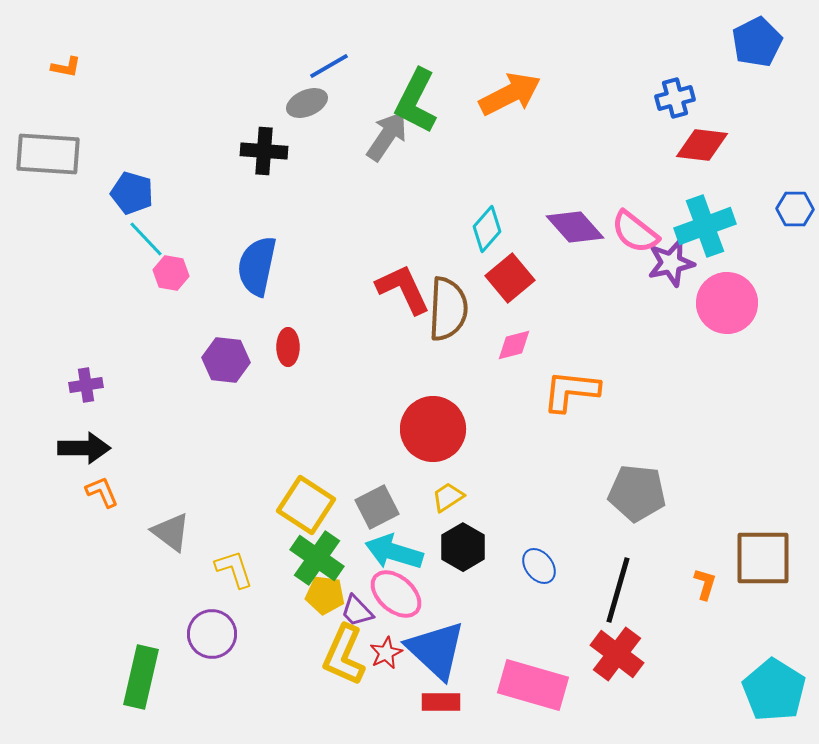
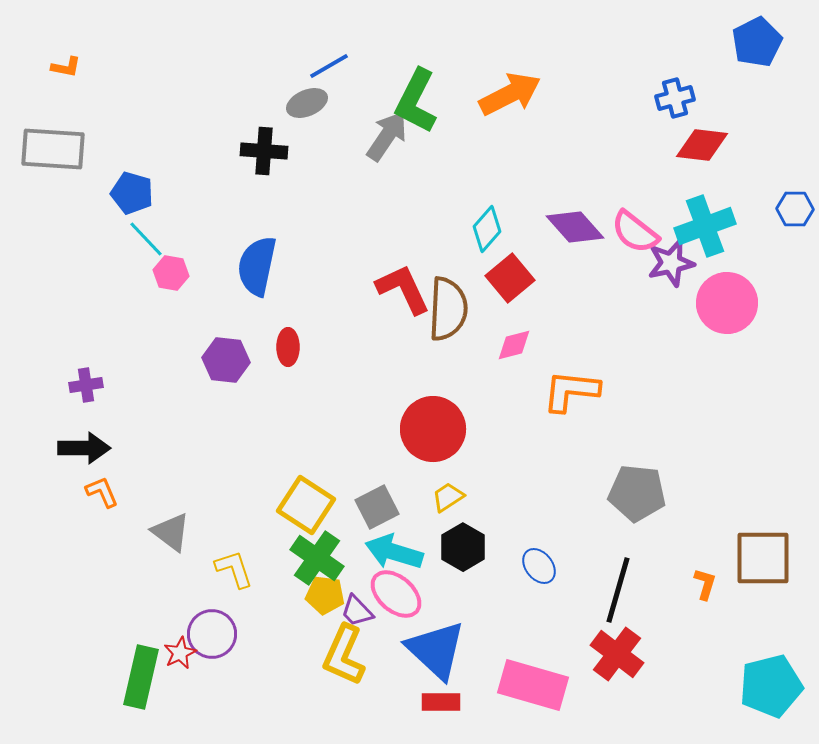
gray rectangle at (48, 154): moved 5 px right, 5 px up
red star at (386, 653): moved 206 px left
cyan pentagon at (774, 690): moved 3 px left, 4 px up; rotated 26 degrees clockwise
